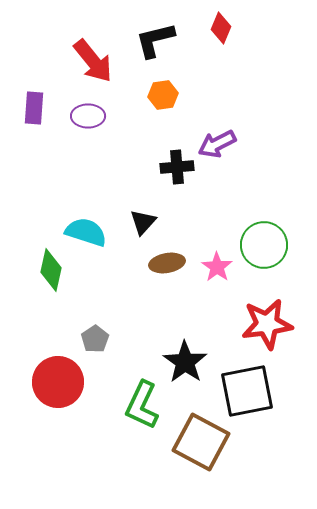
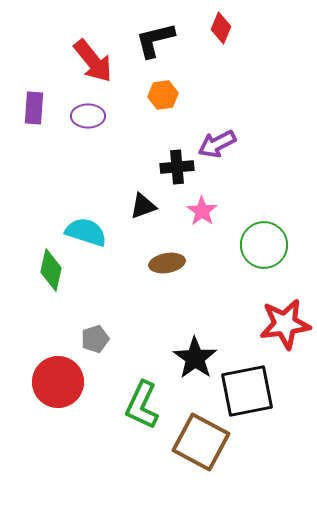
black triangle: moved 16 px up; rotated 28 degrees clockwise
pink star: moved 15 px left, 56 px up
red star: moved 18 px right
gray pentagon: rotated 16 degrees clockwise
black star: moved 10 px right, 4 px up
